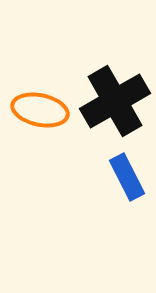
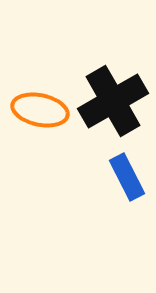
black cross: moved 2 px left
